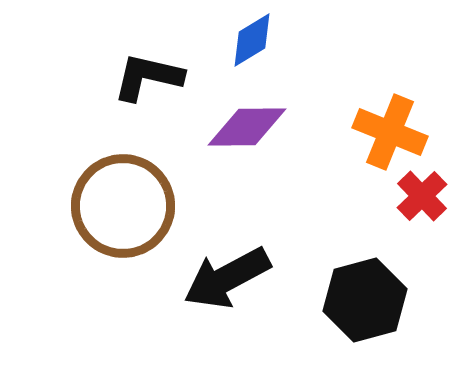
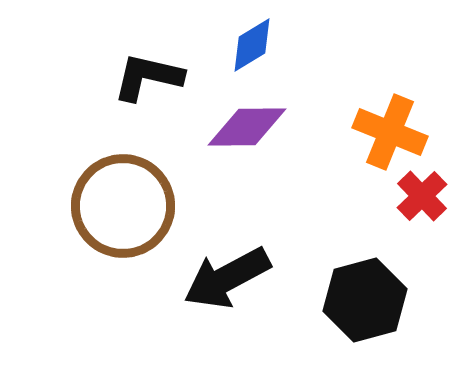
blue diamond: moved 5 px down
